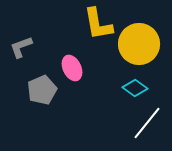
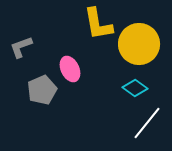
pink ellipse: moved 2 px left, 1 px down
